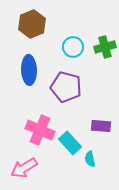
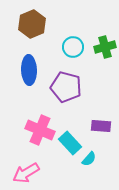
cyan semicircle: moved 1 px left; rotated 126 degrees counterclockwise
pink arrow: moved 2 px right, 5 px down
